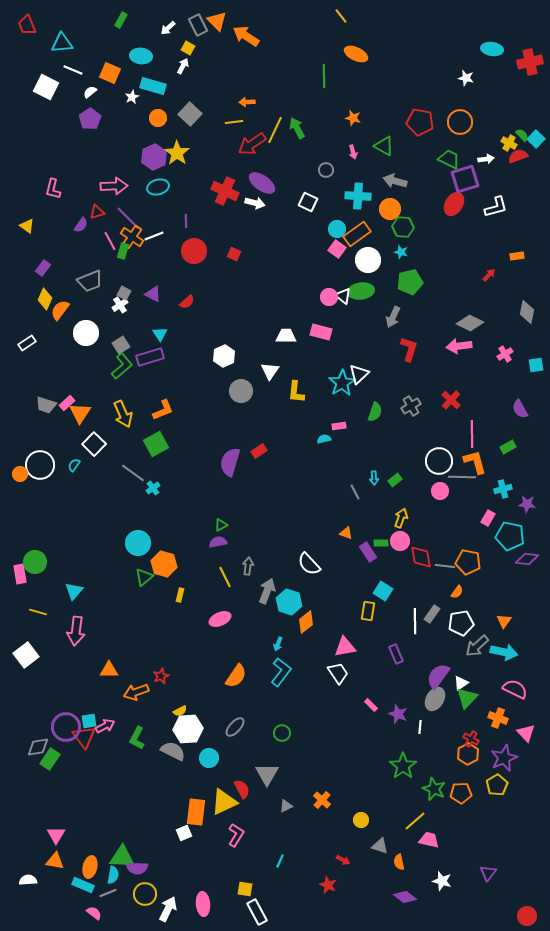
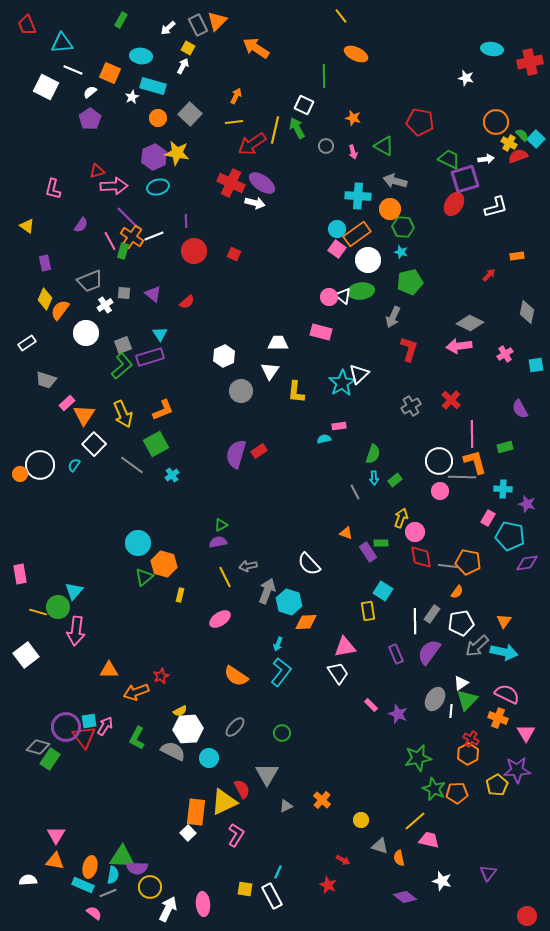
orange triangle at (217, 21): rotated 30 degrees clockwise
orange arrow at (246, 36): moved 10 px right, 12 px down
orange arrow at (247, 102): moved 11 px left, 6 px up; rotated 119 degrees clockwise
orange circle at (460, 122): moved 36 px right
yellow line at (275, 130): rotated 12 degrees counterclockwise
yellow star at (177, 153): rotated 25 degrees counterclockwise
gray circle at (326, 170): moved 24 px up
red cross at (225, 191): moved 6 px right, 8 px up
white square at (308, 202): moved 4 px left, 97 px up
red triangle at (97, 212): moved 41 px up
purple rectangle at (43, 268): moved 2 px right, 5 px up; rotated 49 degrees counterclockwise
gray square at (124, 293): rotated 24 degrees counterclockwise
purple triangle at (153, 294): rotated 12 degrees clockwise
white cross at (120, 305): moved 15 px left
white trapezoid at (286, 336): moved 8 px left, 7 px down
gray square at (121, 345): moved 2 px right; rotated 12 degrees clockwise
gray trapezoid at (46, 405): moved 25 px up
green semicircle at (375, 412): moved 2 px left, 42 px down
orange triangle at (80, 413): moved 4 px right, 2 px down
green rectangle at (508, 447): moved 3 px left; rotated 14 degrees clockwise
purple semicircle at (230, 462): moved 6 px right, 8 px up
gray line at (133, 473): moved 1 px left, 8 px up
cyan cross at (153, 488): moved 19 px right, 13 px up
cyan cross at (503, 489): rotated 18 degrees clockwise
purple star at (527, 504): rotated 12 degrees clockwise
pink circle at (400, 541): moved 15 px right, 9 px up
purple diamond at (527, 559): moved 4 px down; rotated 15 degrees counterclockwise
green circle at (35, 562): moved 23 px right, 45 px down
gray arrow at (248, 566): rotated 108 degrees counterclockwise
gray line at (445, 566): moved 3 px right
yellow rectangle at (368, 611): rotated 18 degrees counterclockwise
pink ellipse at (220, 619): rotated 10 degrees counterclockwise
orange diamond at (306, 622): rotated 35 degrees clockwise
orange semicircle at (236, 676): rotated 90 degrees clockwise
purple semicircle at (438, 676): moved 9 px left, 24 px up
pink semicircle at (515, 689): moved 8 px left, 5 px down
green triangle at (467, 698): moved 2 px down
pink arrow at (105, 726): rotated 30 degrees counterclockwise
white line at (420, 727): moved 31 px right, 16 px up
pink triangle at (526, 733): rotated 12 degrees clockwise
gray diamond at (38, 747): rotated 25 degrees clockwise
purple star at (504, 758): moved 13 px right, 12 px down; rotated 20 degrees clockwise
green star at (403, 766): moved 15 px right, 8 px up; rotated 24 degrees clockwise
orange pentagon at (461, 793): moved 4 px left
white square at (184, 833): moved 4 px right; rotated 21 degrees counterclockwise
cyan line at (280, 861): moved 2 px left, 11 px down
orange semicircle at (399, 862): moved 4 px up
yellow circle at (145, 894): moved 5 px right, 7 px up
white rectangle at (257, 912): moved 15 px right, 16 px up
